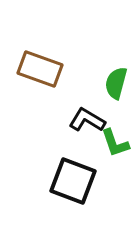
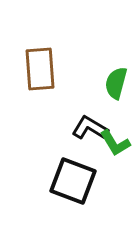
brown rectangle: rotated 66 degrees clockwise
black L-shape: moved 3 px right, 8 px down
green L-shape: rotated 12 degrees counterclockwise
